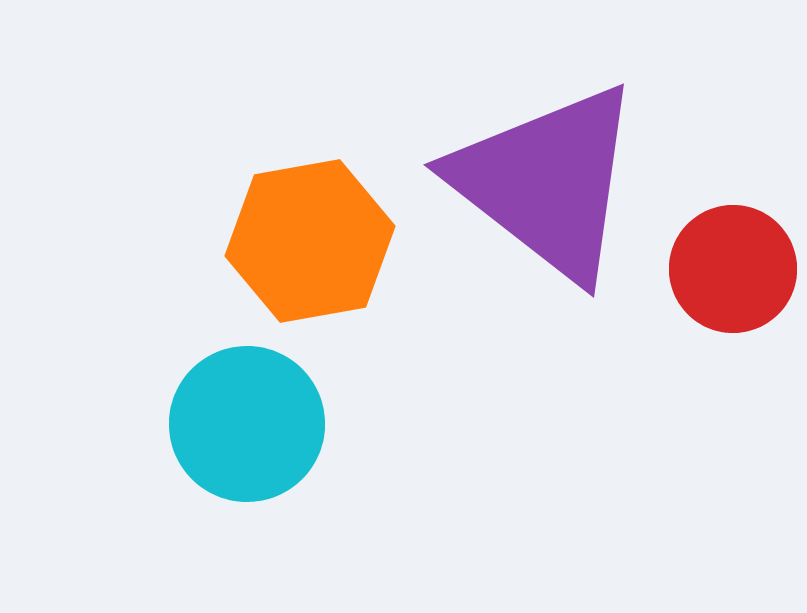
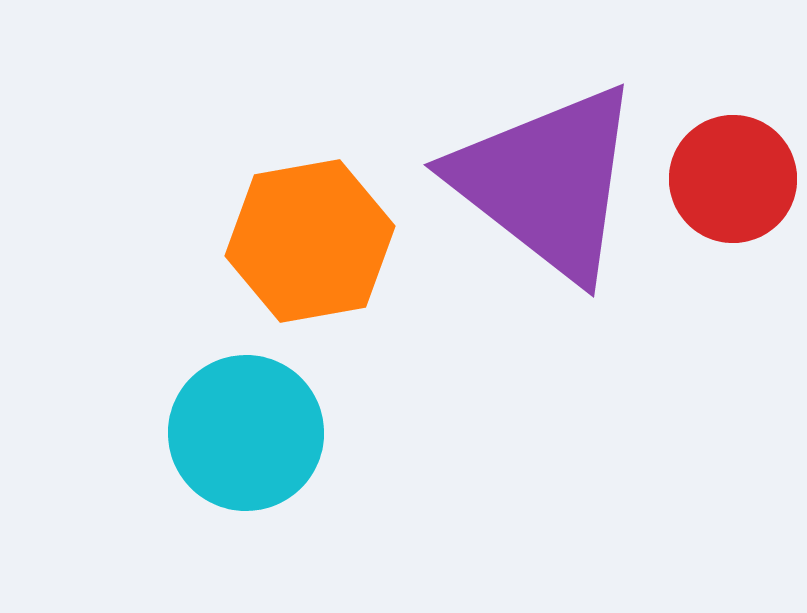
red circle: moved 90 px up
cyan circle: moved 1 px left, 9 px down
